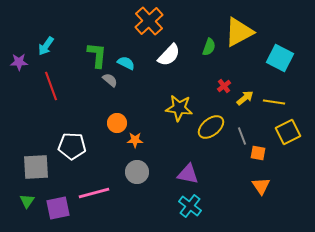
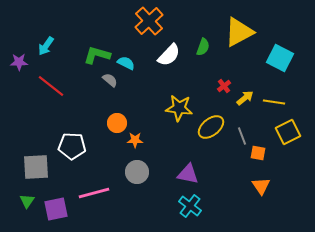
green semicircle: moved 6 px left
green L-shape: rotated 80 degrees counterclockwise
red line: rotated 32 degrees counterclockwise
purple square: moved 2 px left, 1 px down
